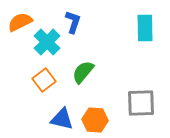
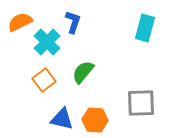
cyan rectangle: rotated 16 degrees clockwise
